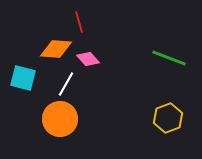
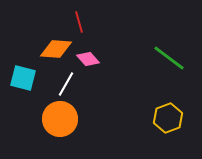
green line: rotated 16 degrees clockwise
